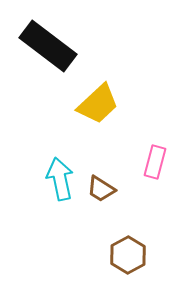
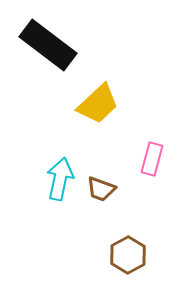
black rectangle: moved 1 px up
pink rectangle: moved 3 px left, 3 px up
cyan arrow: rotated 24 degrees clockwise
brown trapezoid: rotated 12 degrees counterclockwise
